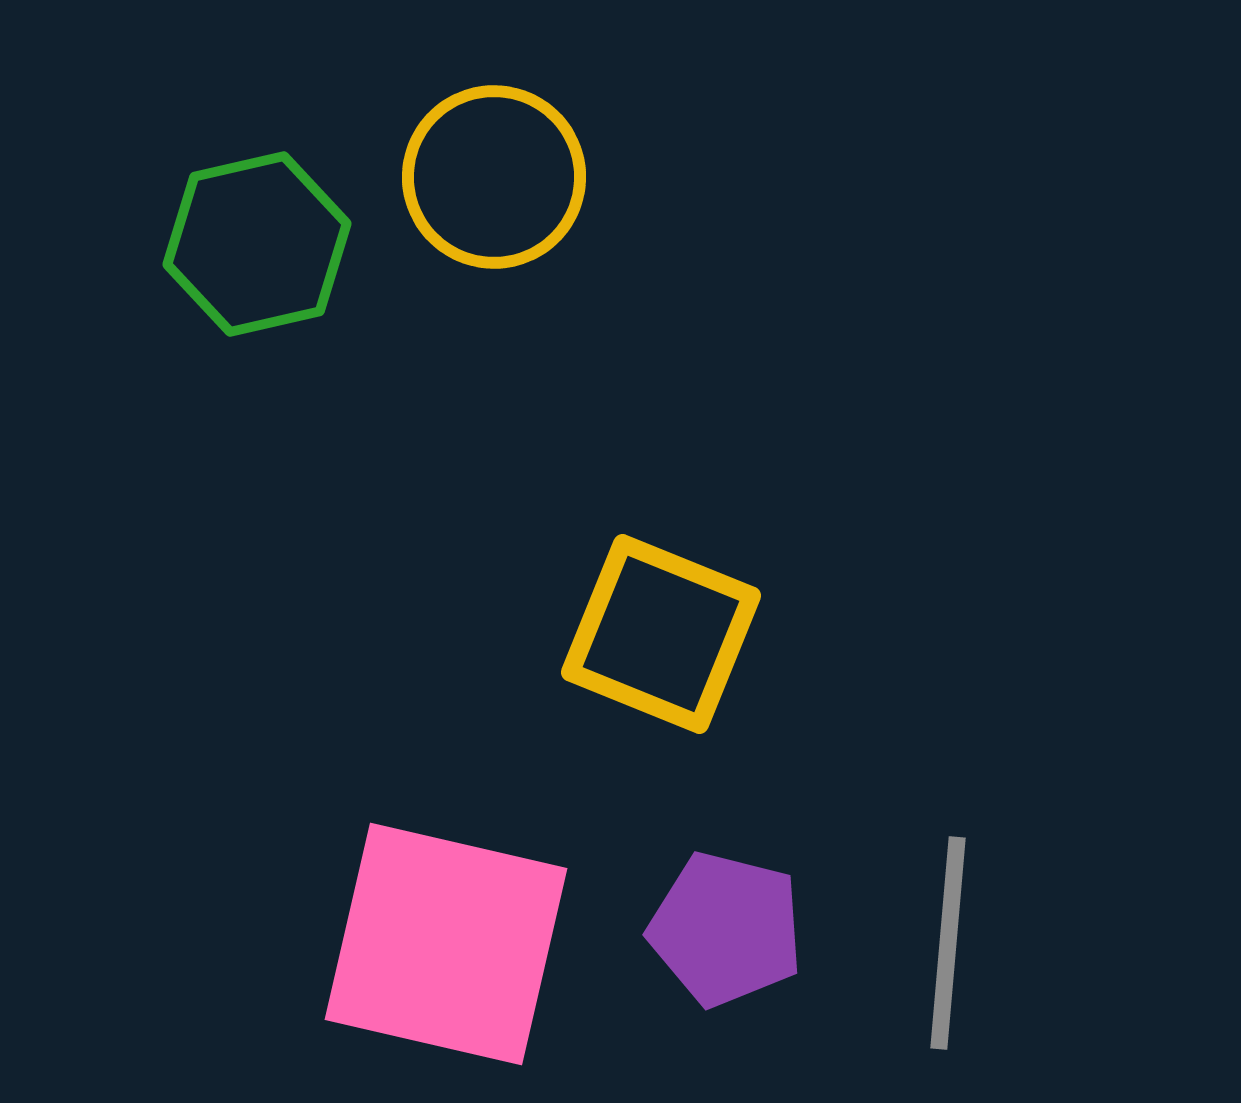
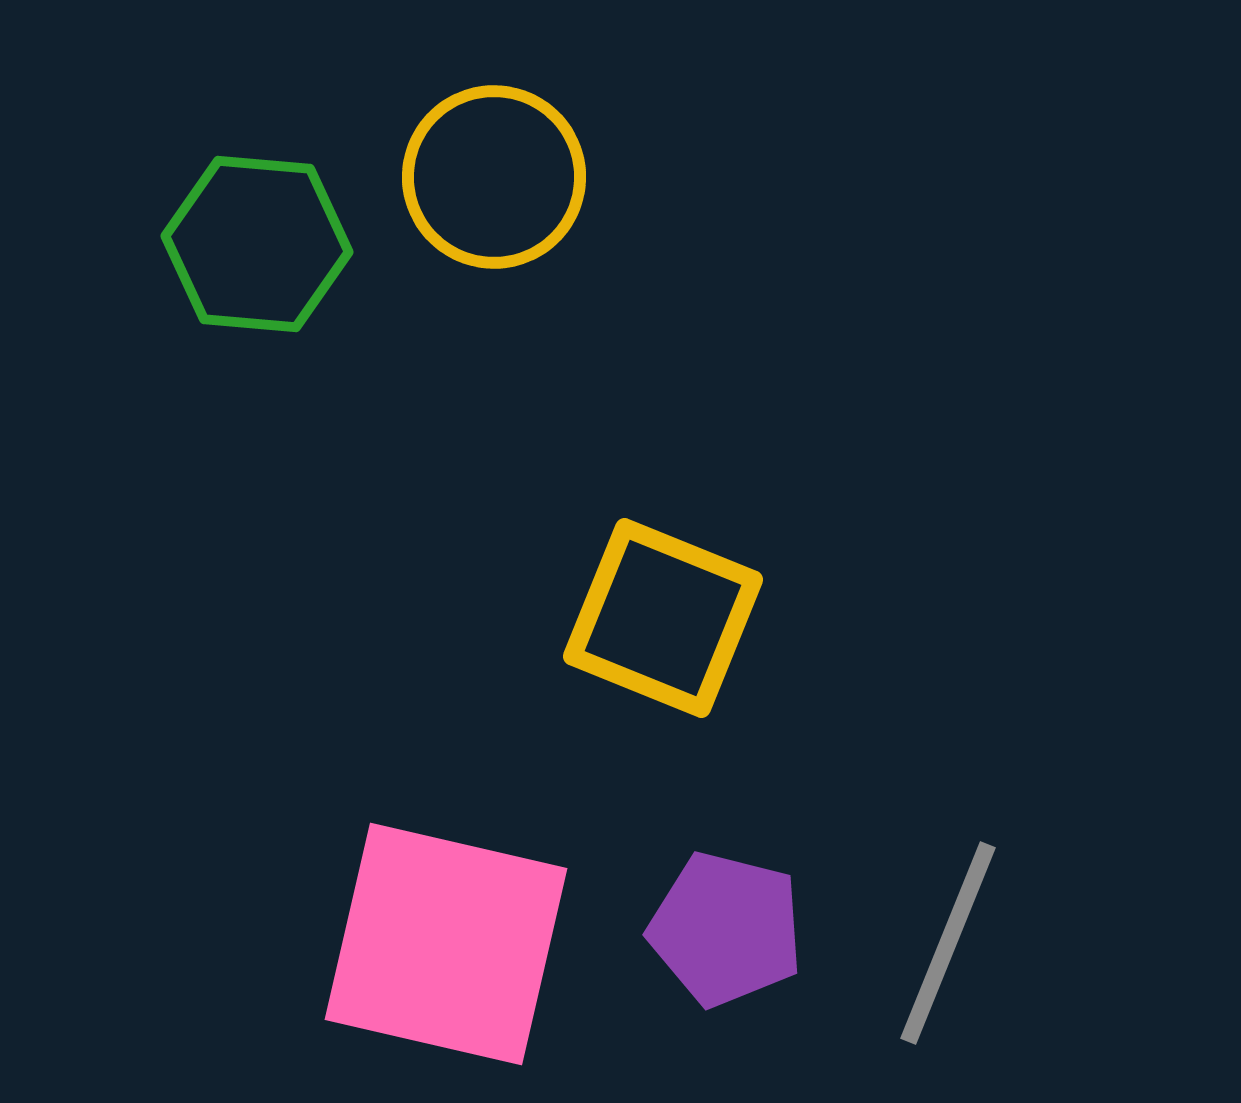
green hexagon: rotated 18 degrees clockwise
yellow square: moved 2 px right, 16 px up
gray line: rotated 17 degrees clockwise
